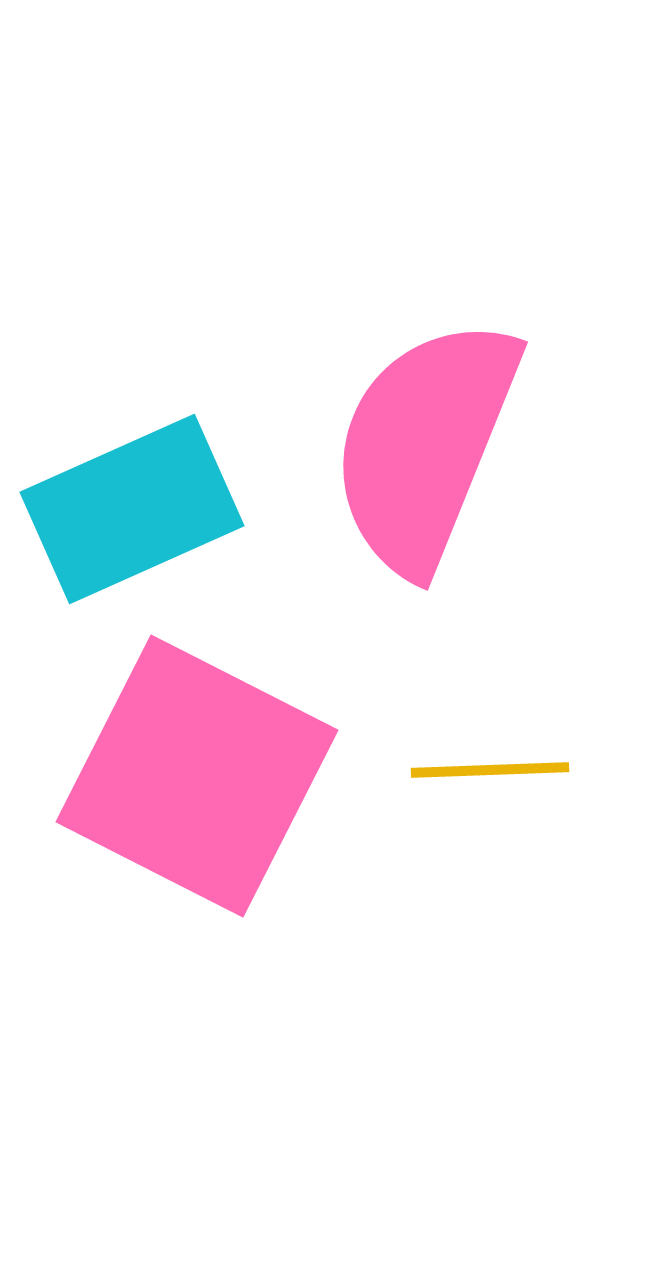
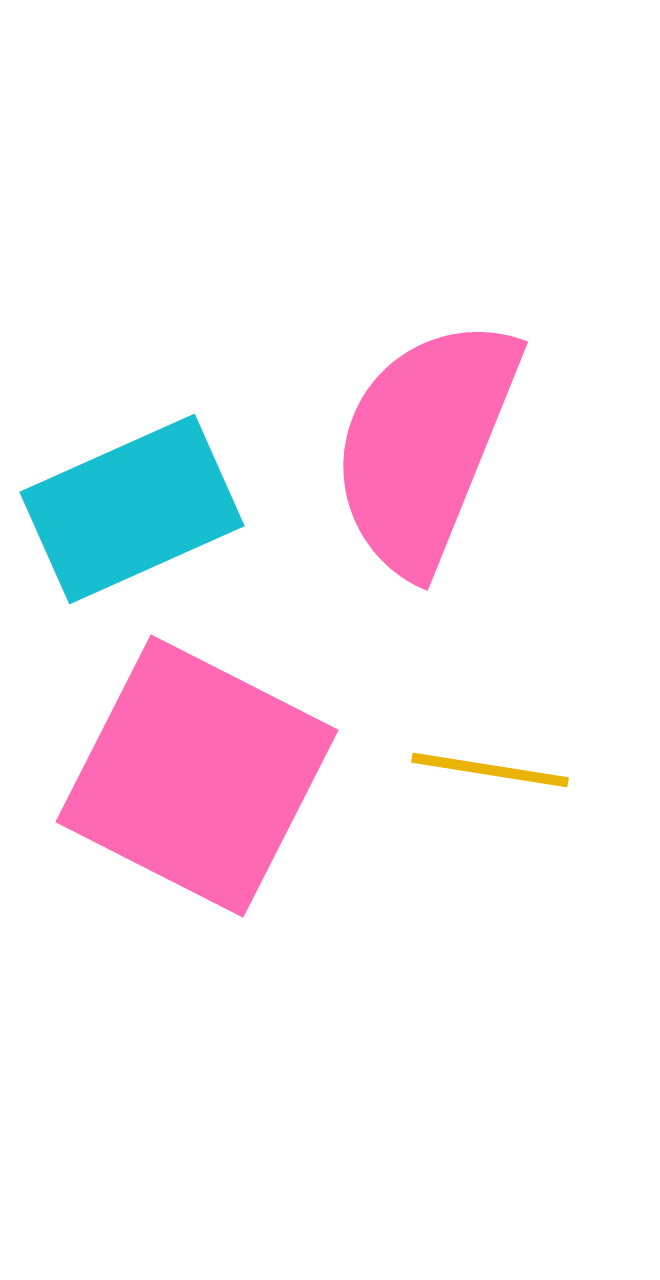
yellow line: rotated 11 degrees clockwise
